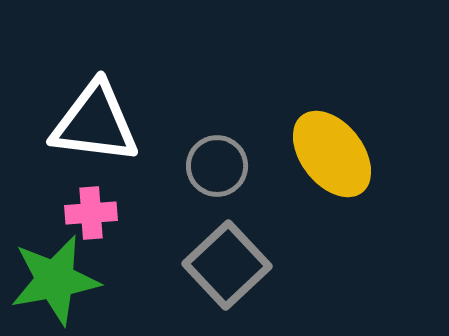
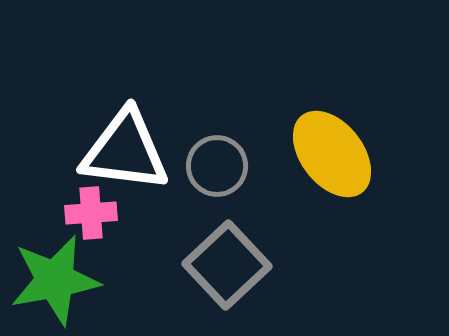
white triangle: moved 30 px right, 28 px down
